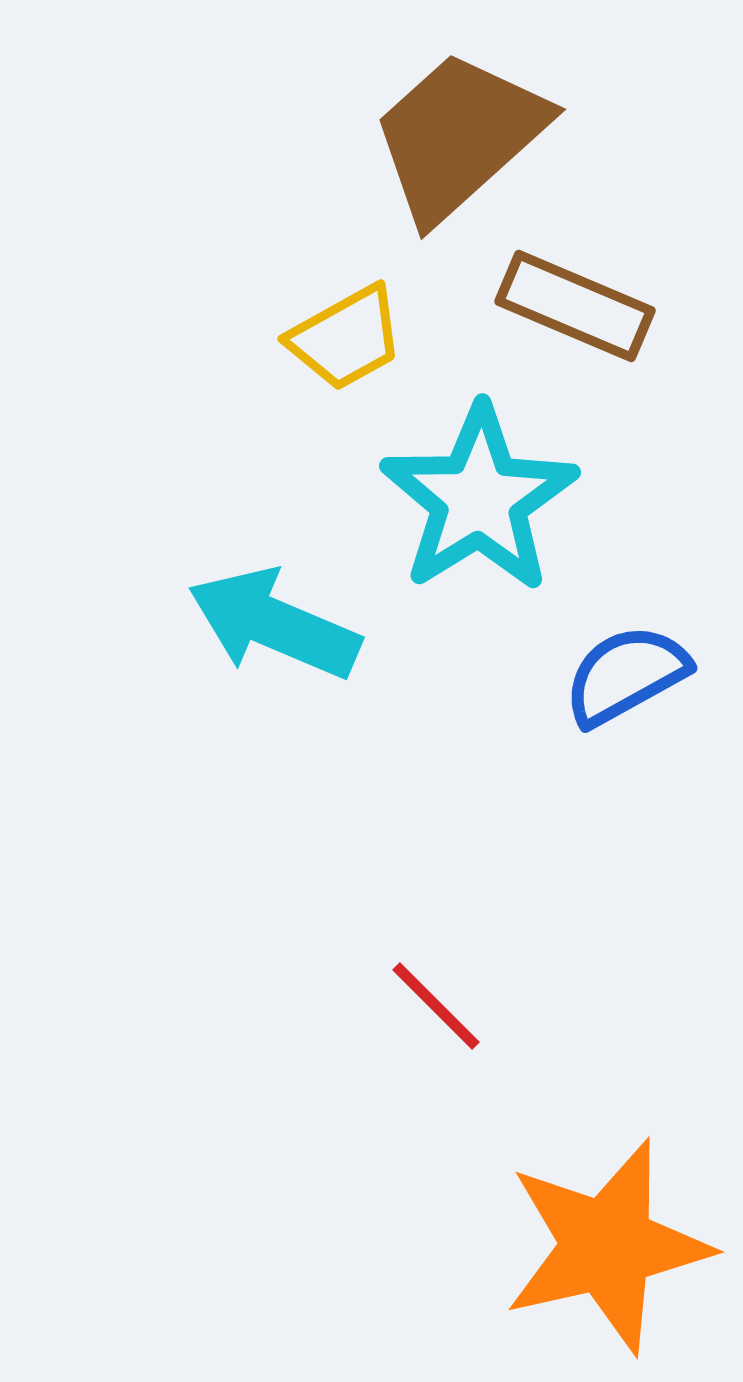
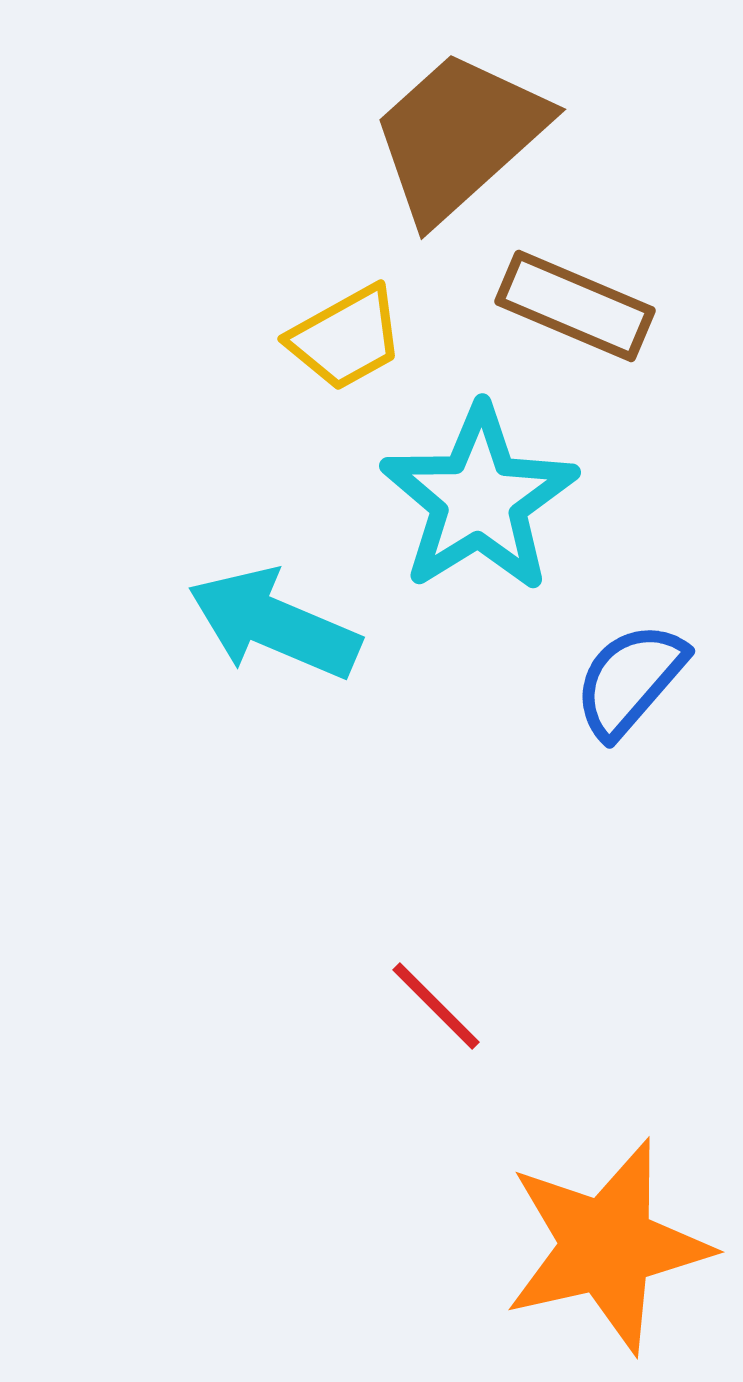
blue semicircle: moved 4 px right, 5 px down; rotated 20 degrees counterclockwise
